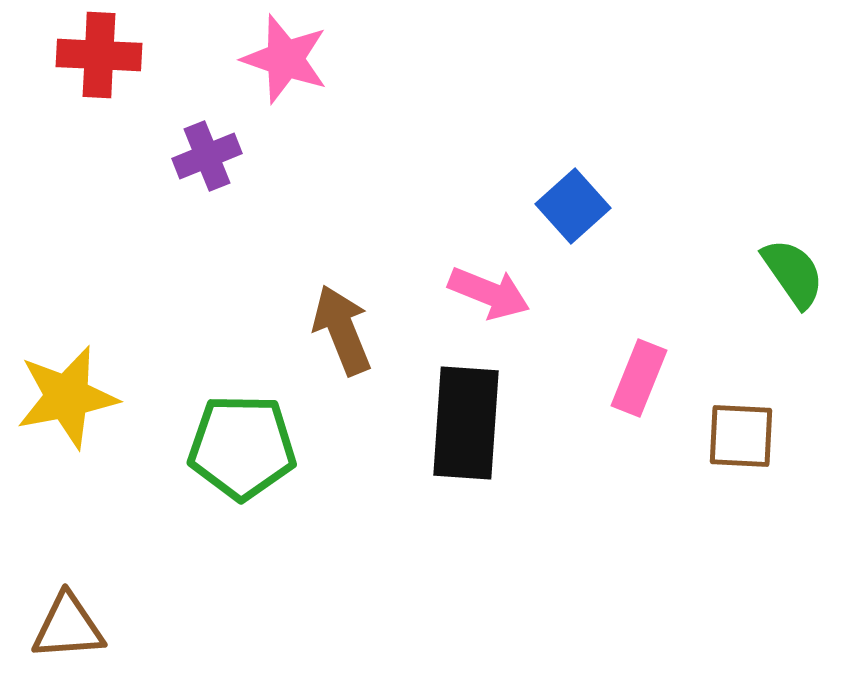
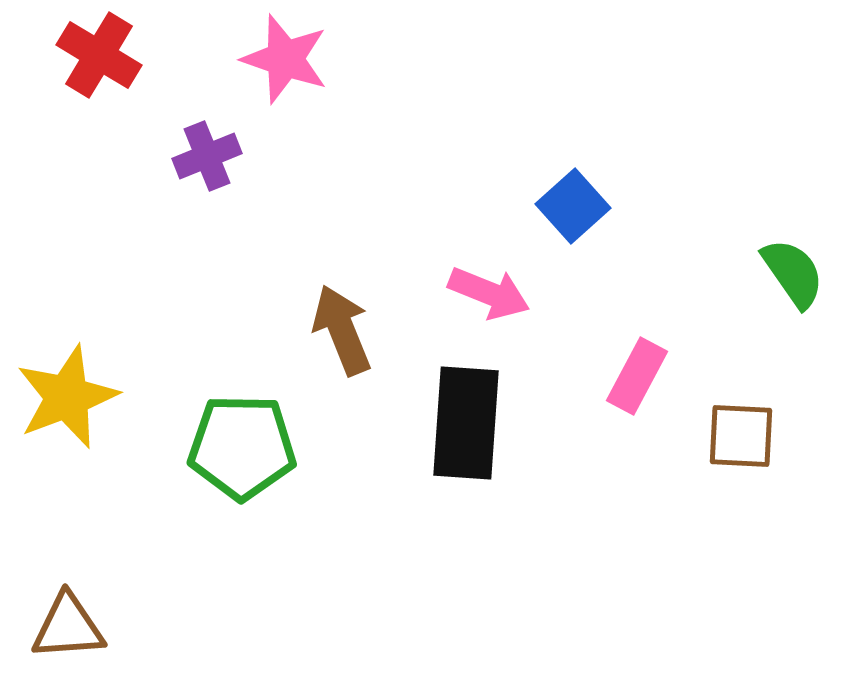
red cross: rotated 28 degrees clockwise
pink rectangle: moved 2 px left, 2 px up; rotated 6 degrees clockwise
yellow star: rotated 10 degrees counterclockwise
